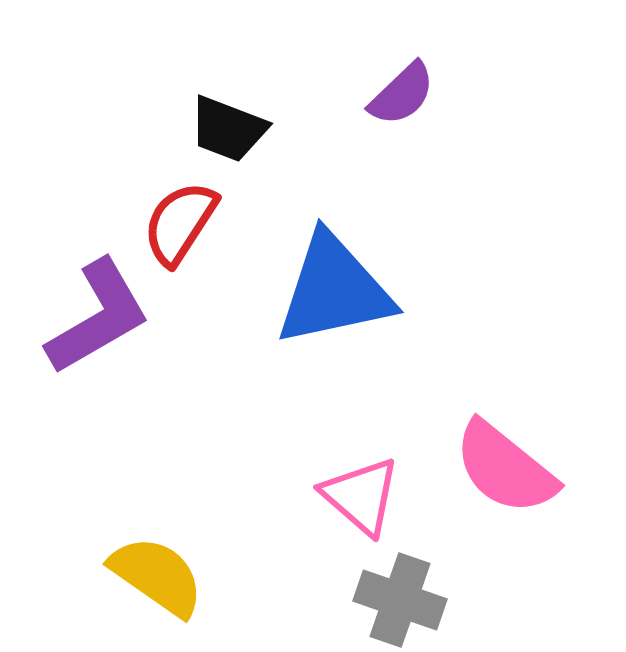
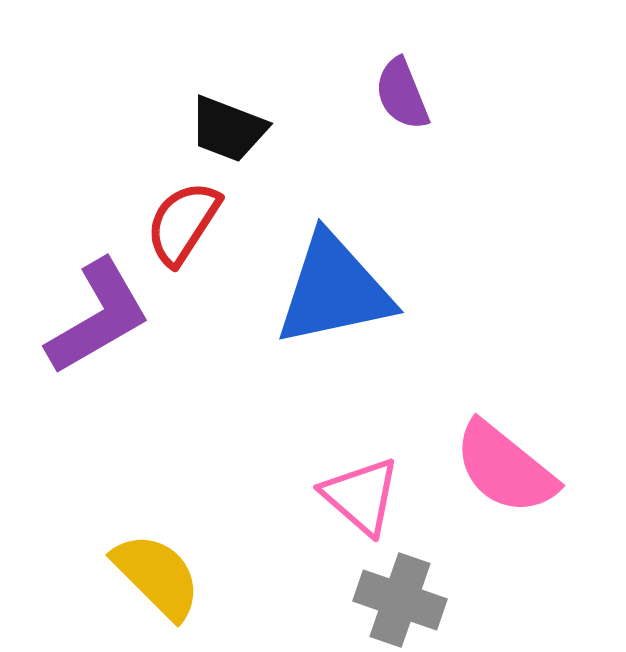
purple semicircle: rotated 112 degrees clockwise
red semicircle: moved 3 px right
yellow semicircle: rotated 10 degrees clockwise
